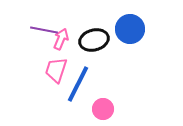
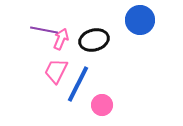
blue circle: moved 10 px right, 9 px up
pink trapezoid: moved 1 px down; rotated 8 degrees clockwise
pink circle: moved 1 px left, 4 px up
